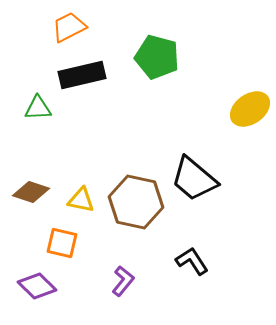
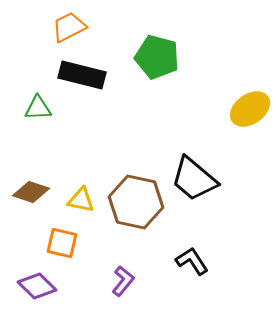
black rectangle: rotated 27 degrees clockwise
